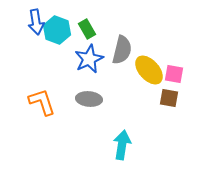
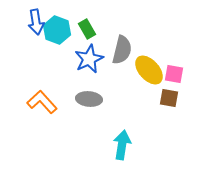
orange L-shape: rotated 24 degrees counterclockwise
